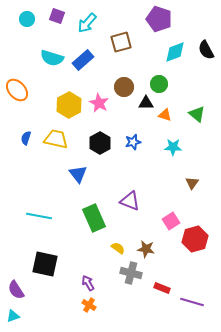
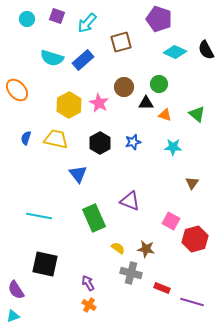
cyan diamond: rotated 45 degrees clockwise
pink square: rotated 30 degrees counterclockwise
